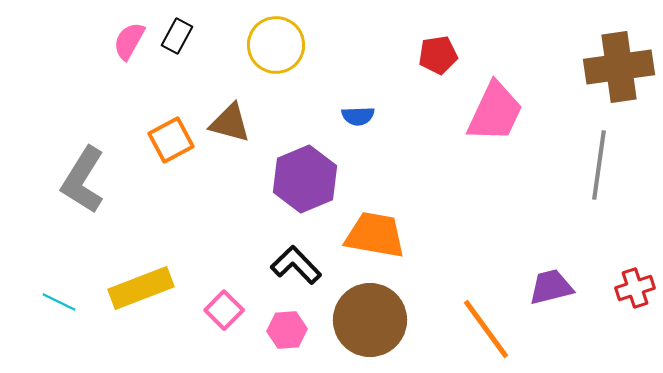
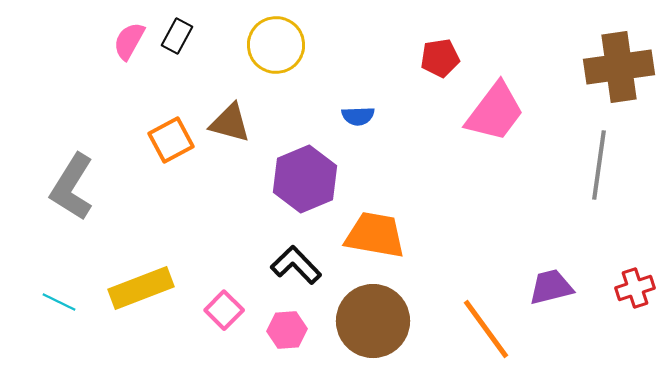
red pentagon: moved 2 px right, 3 px down
pink trapezoid: rotated 12 degrees clockwise
gray L-shape: moved 11 px left, 7 px down
brown circle: moved 3 px right, 1 px down
